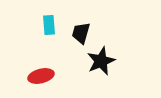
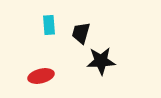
black star: rotated 20 degrees clockwise
